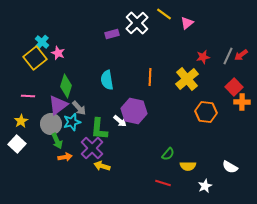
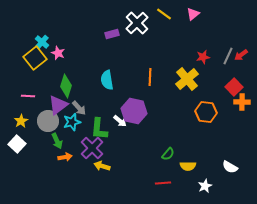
pink triangle: moved 6 px right, 9 px up
gray circle: moved 3 px left, 3 px up
red line: rotated 21 degrees counterclockwise
